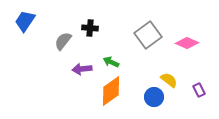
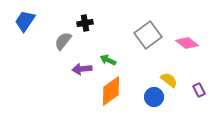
black cross: moved 5 px left, 5 px up; rotated 14 degrees counterclockwise
pink diamond: rotated 15 degrees clockwise
green arrow: moved 3 px left, 2 px up
